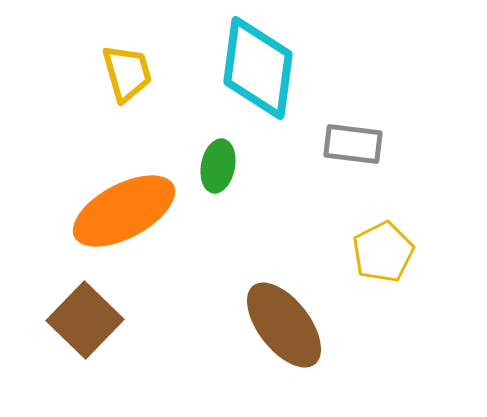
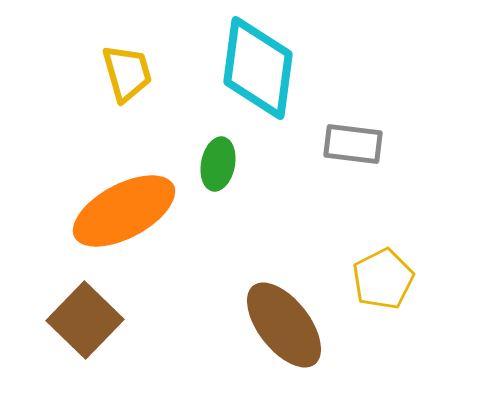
green ellipse: moved 2 px up
yellow pentagon: moved 27 px down
